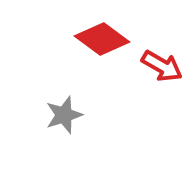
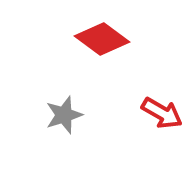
red arrow: moved 47 px down
